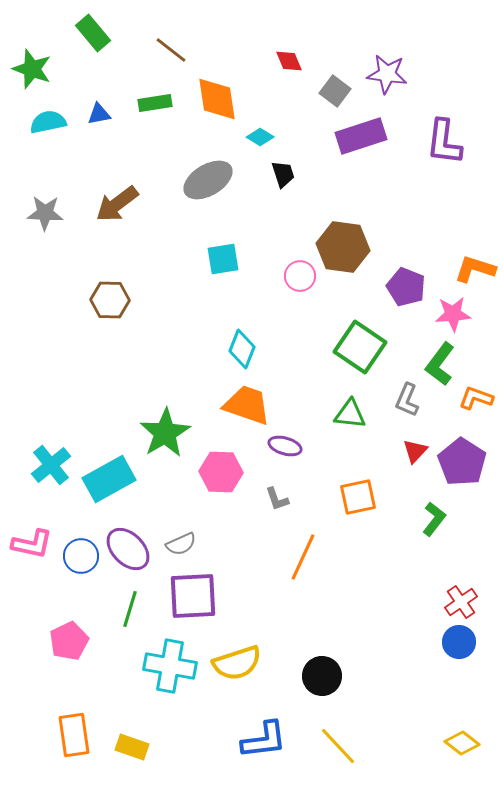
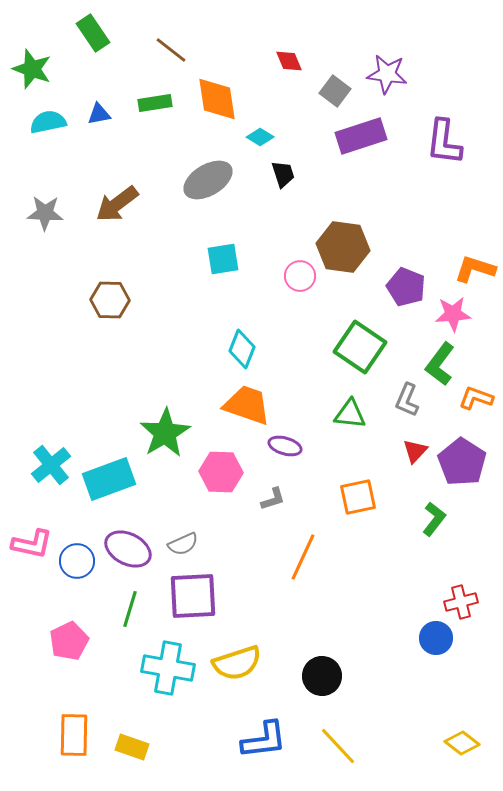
green rectangle at (93, 33): rotated 6 degrees clockwise
cyan rectangle at (109, 479): rotated 9 degrees clockwise
gray L-shape at (277, 499): moved 4 px left; rotated 88 degrees counterclockwise
gray semicircle at (181, 544): moved 2 px right
purple ellipse at (128, 549): rotated 18 degrees counterclockwise
blue circle at (81, 556): moved 4 px left, 5 px down
red cross at (461, 602): rotated 20 degrees clockwise
blue circle at (459, 642): moved 23 px left, 4 px up
cyan cross at (170, 666): moved 2 px left, 2 px down
orange rectangle at (74, 735): rotated 9 degrees clockwise
